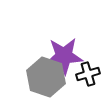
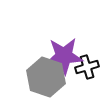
black cross: moved 1 px left, 7 px up
